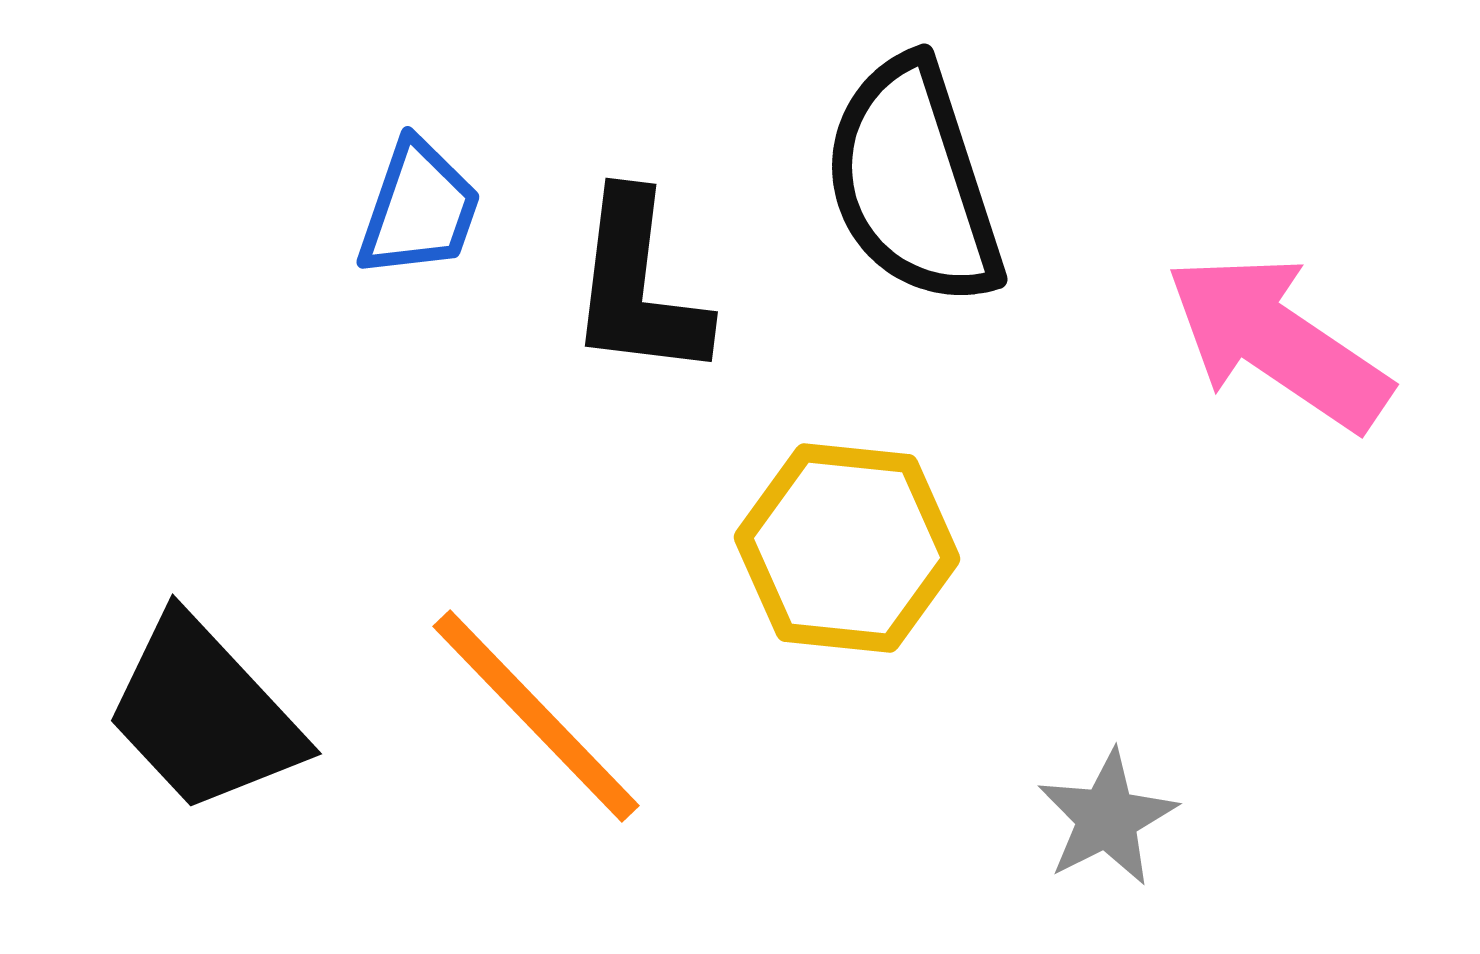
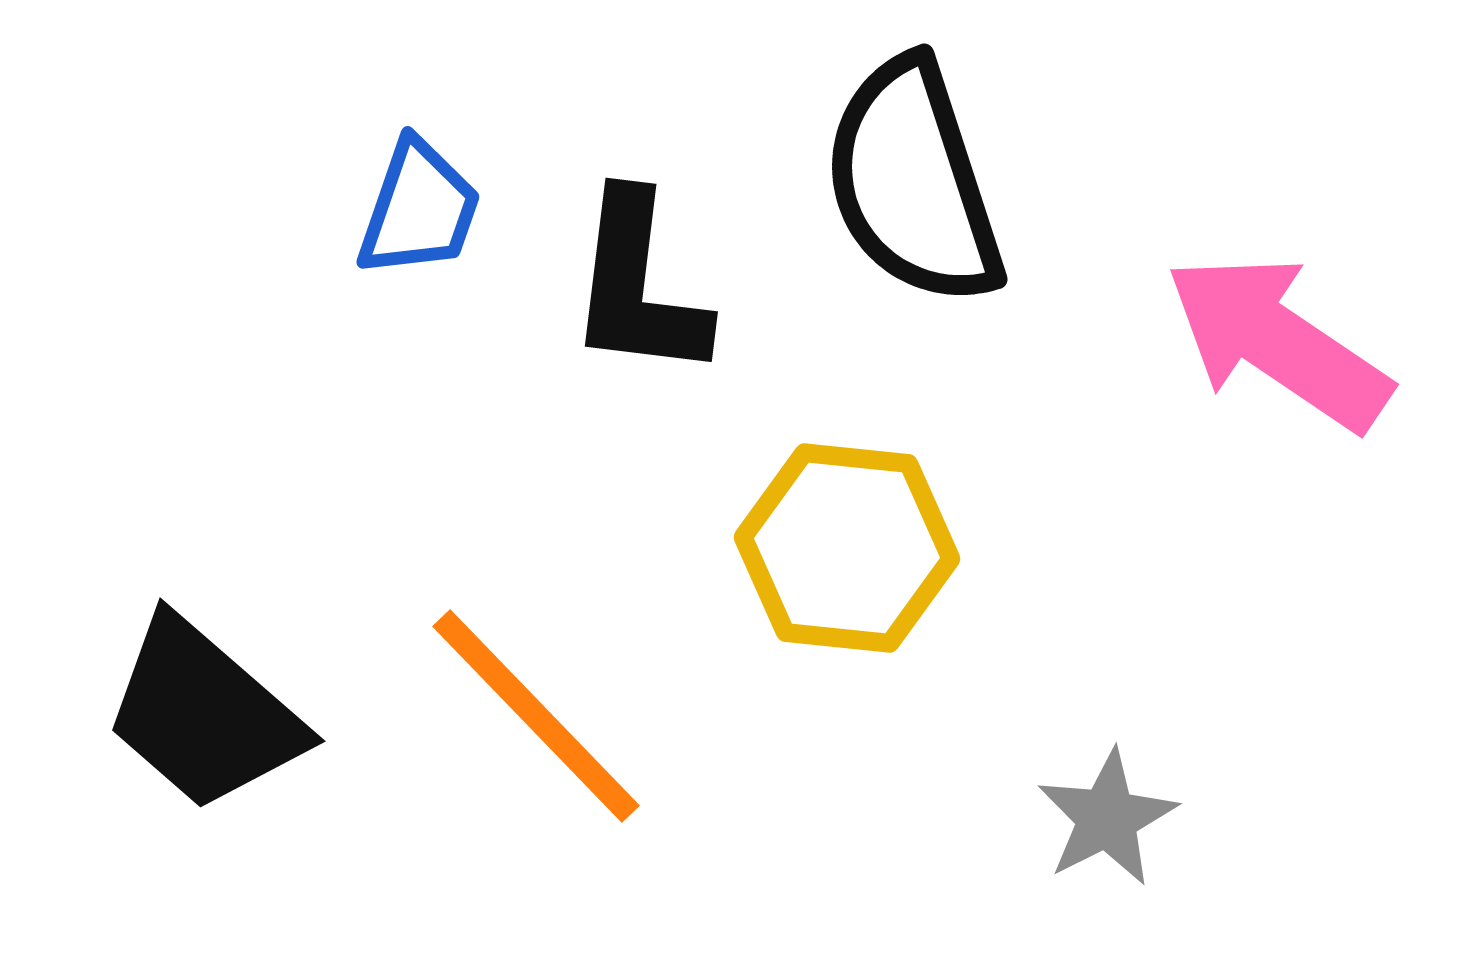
black trapezoid: rotated 6 degrees counterclockwise
